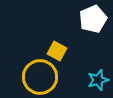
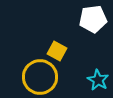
white pentagon: rotated 16 degrees clockwise
cyan star: rotated 25 degrees counterclockwise
